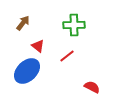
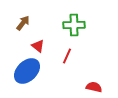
red line: rotated 28 degrees counterclockwise
red semicircle: moved 2 px right; rotated 14 degrees counterclockwise
